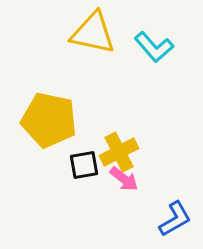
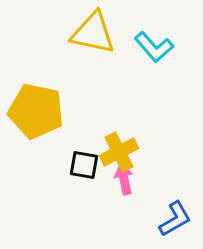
yellow pentagon: moved 13 px left, 9 px up
black square: rotated 20 degrees clockwise
pink arrow: rotated 140 degrees counterclockwise
